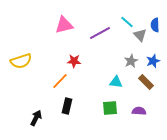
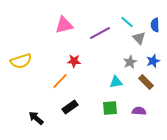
gray triangle: moved 1 px left, 3 px down
gray star: moved 1 px left, 1 px down
cyan triangle: rotated 16 degrees counterclockwise
black rectangle: moved 3 px right, 1 px down; rotated 42 degrees clockwise
black arrow: rotated 77 degrees counterclockwise
